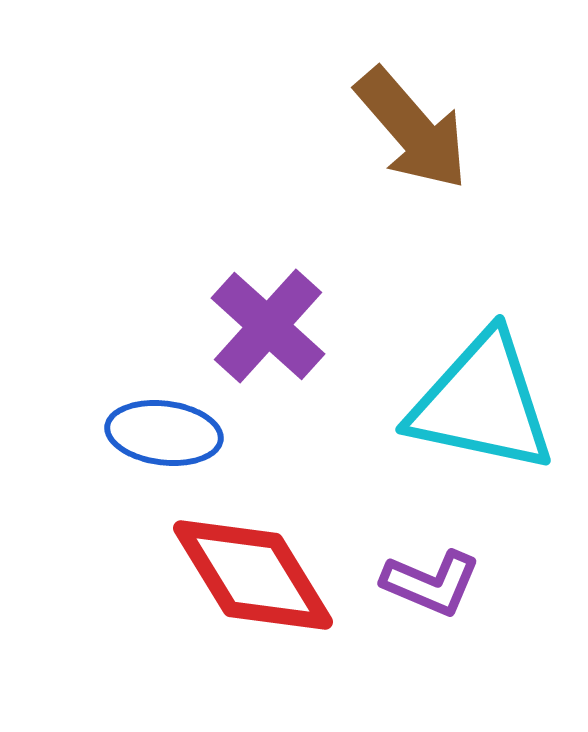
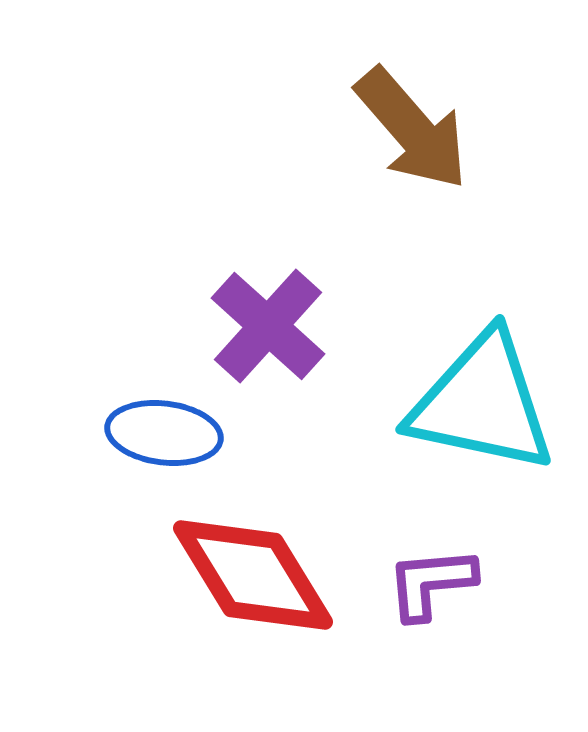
purple L-shape: rotated 152 degrees clockwise
